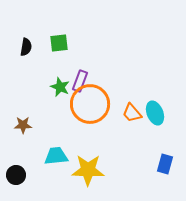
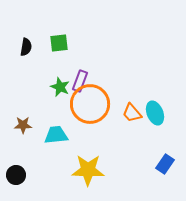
cyan trapezoid: moved 21 px up
blue rectangle: rotated 18 degrees clockwise
